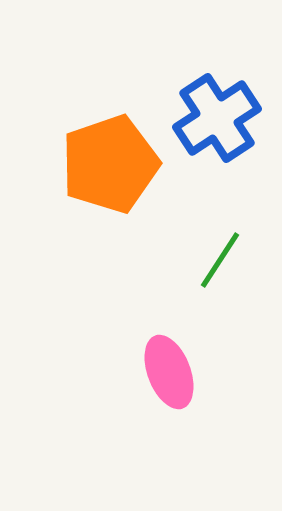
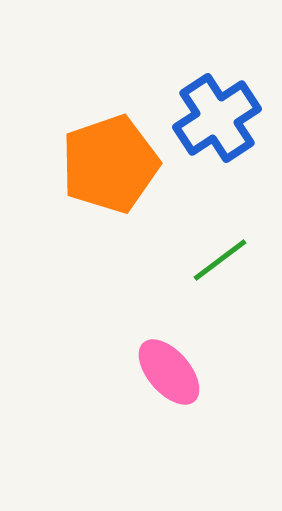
green line: rotated 20 degrees clockwise
pink ellipse: rotated 20 degrees counterclockwise
